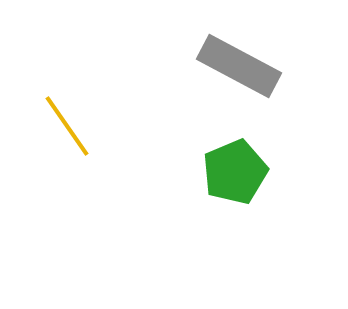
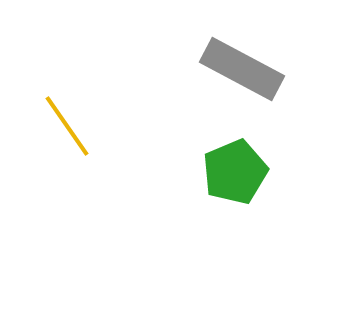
gray rectangle: moved 3 px right, 3 px down
